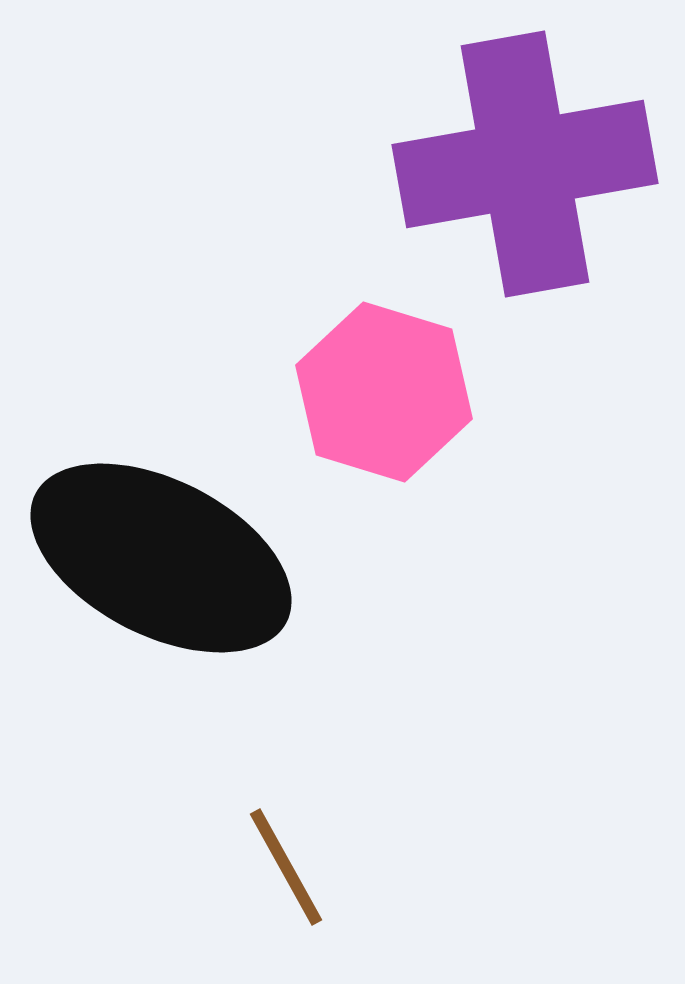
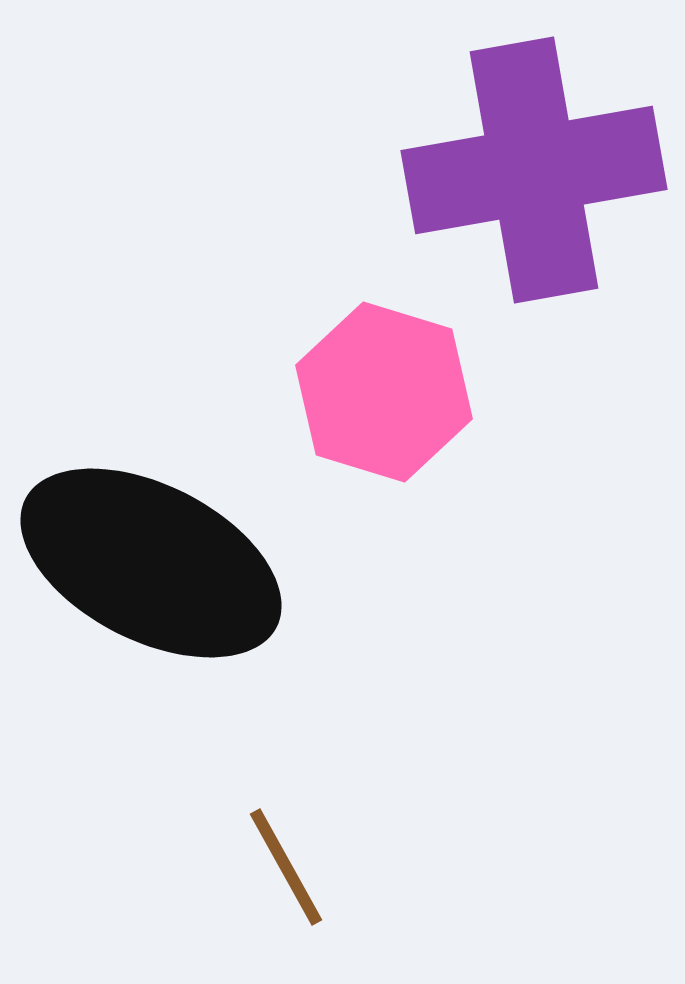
purple cross: moved 9 px right, 6 px down
black ellipse: moved 10 px left, 5 px down
